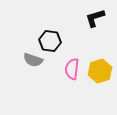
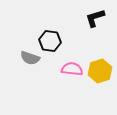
gray semicircle: moved 3 px left, 2 px up
pink semicircle: rotated 90 degrees clockwise
